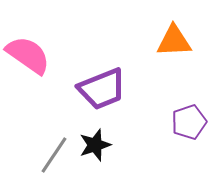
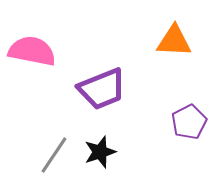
orange triangle: rotated 6 degrees clockwise
pink semicircle: moved 4 px right, 4 px up; rotated 24 degrees counterclockwise
purple pentagon: rotated 8 degrees counterclockwise
black star: moved 5 px right, 7 px down
